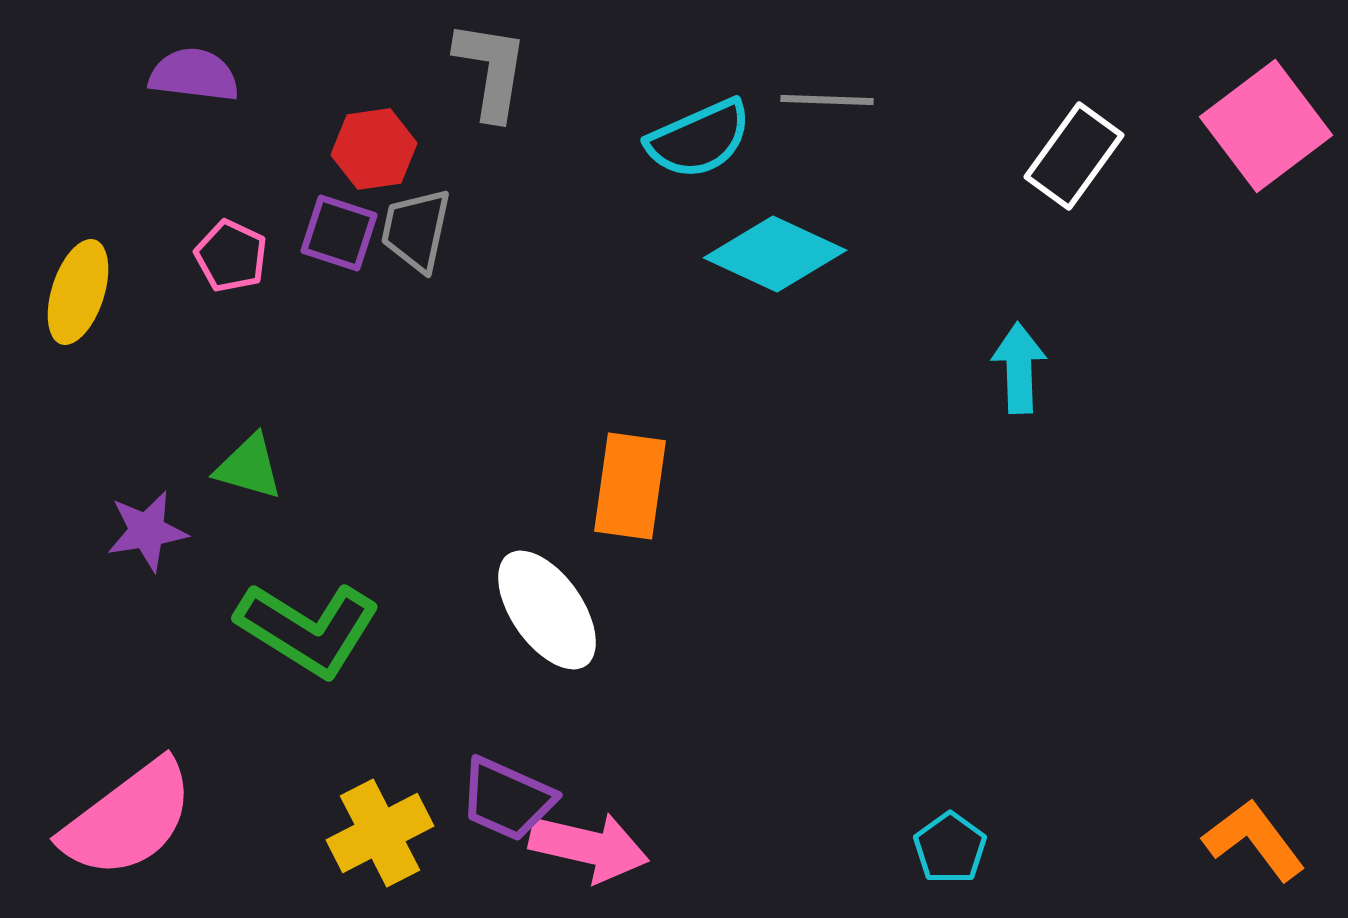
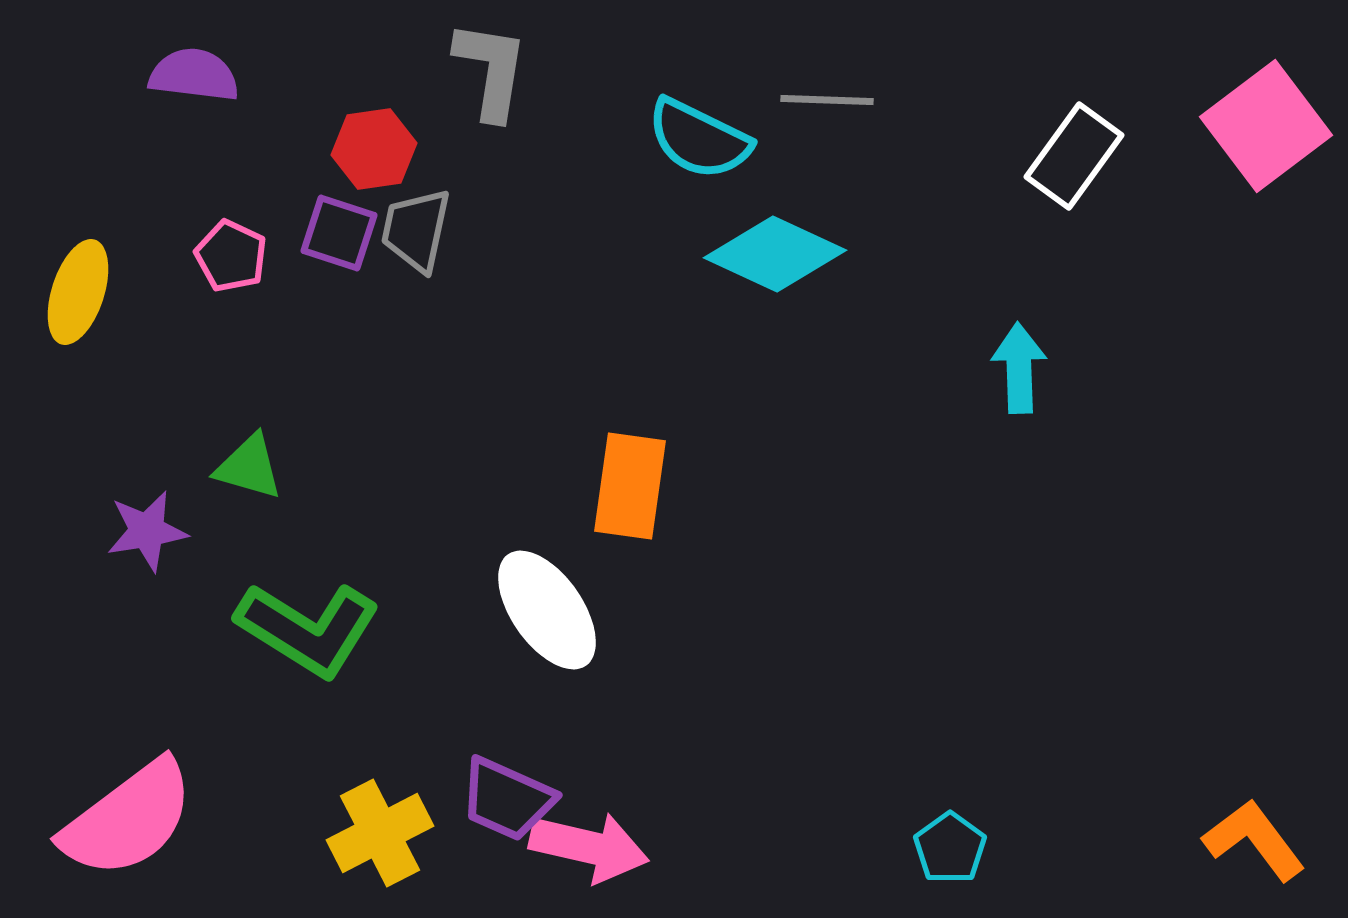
cyan semicircle: rotated 50 degrees clockwise
